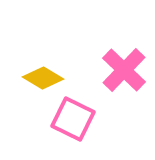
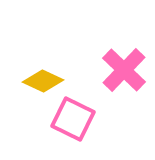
yellow diamond: moved 3 px down; rotated 6 degrees counterclockwise
